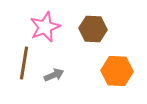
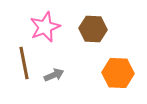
brown line: rotated 20 degrees counterclockwise
orange hexagon: moved 1 px right, 2 px down
